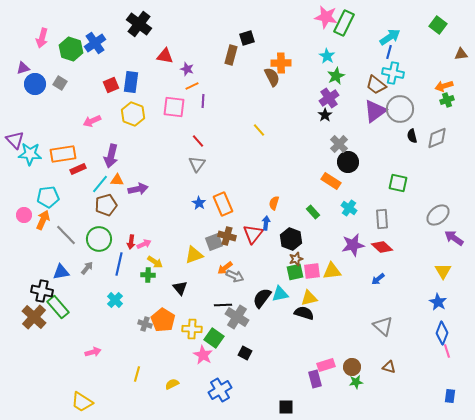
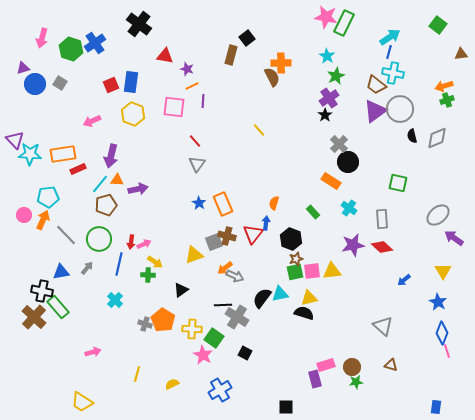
black square at (247, 38): rotated 21 degrees counterclockwise
red line at (198, 141): moved 3 px left
blue arrow at (378, 279): moved 26 px right, 1 px down
black triangle at (180, 288): moved 1 px right, 2 px down; rotated 35 degrees clockwise
brown triangle at (389, 367): moved 2 px right, 2 px up
blue rectangle at (450, 396): moved 14 px left, 11 px down
